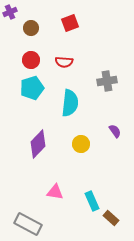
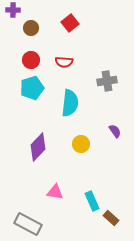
purple cross: moved 3 px right, 2 px up; rotated 24 degrees clockwise
red square: rotated 18 degrees counterclockwise
purple diamond: moved 3 px down
